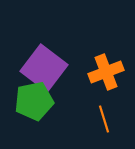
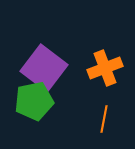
orange cross: moved 1 px left, 4 px up
orange line: rotated 28 degrees clockwise
